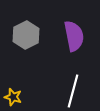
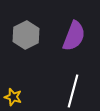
purple semicircle: rotated 32 degrees clockwise
